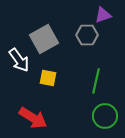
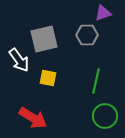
purple triangle: moved 2 px up
gray square: rotated 16 degrees clockwise
